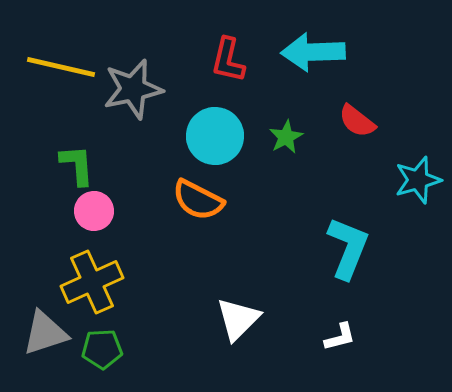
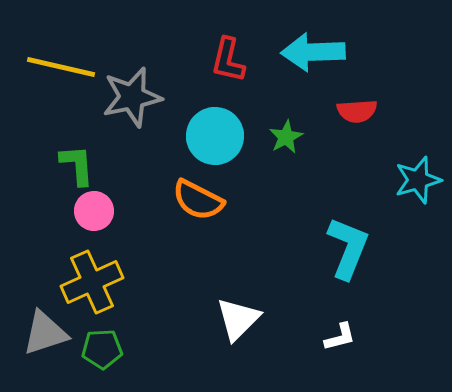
gray star: moved 1 px left, 8 px down
red semicircle: moved 10 px up; rotated 42 degrees counterclockwise
